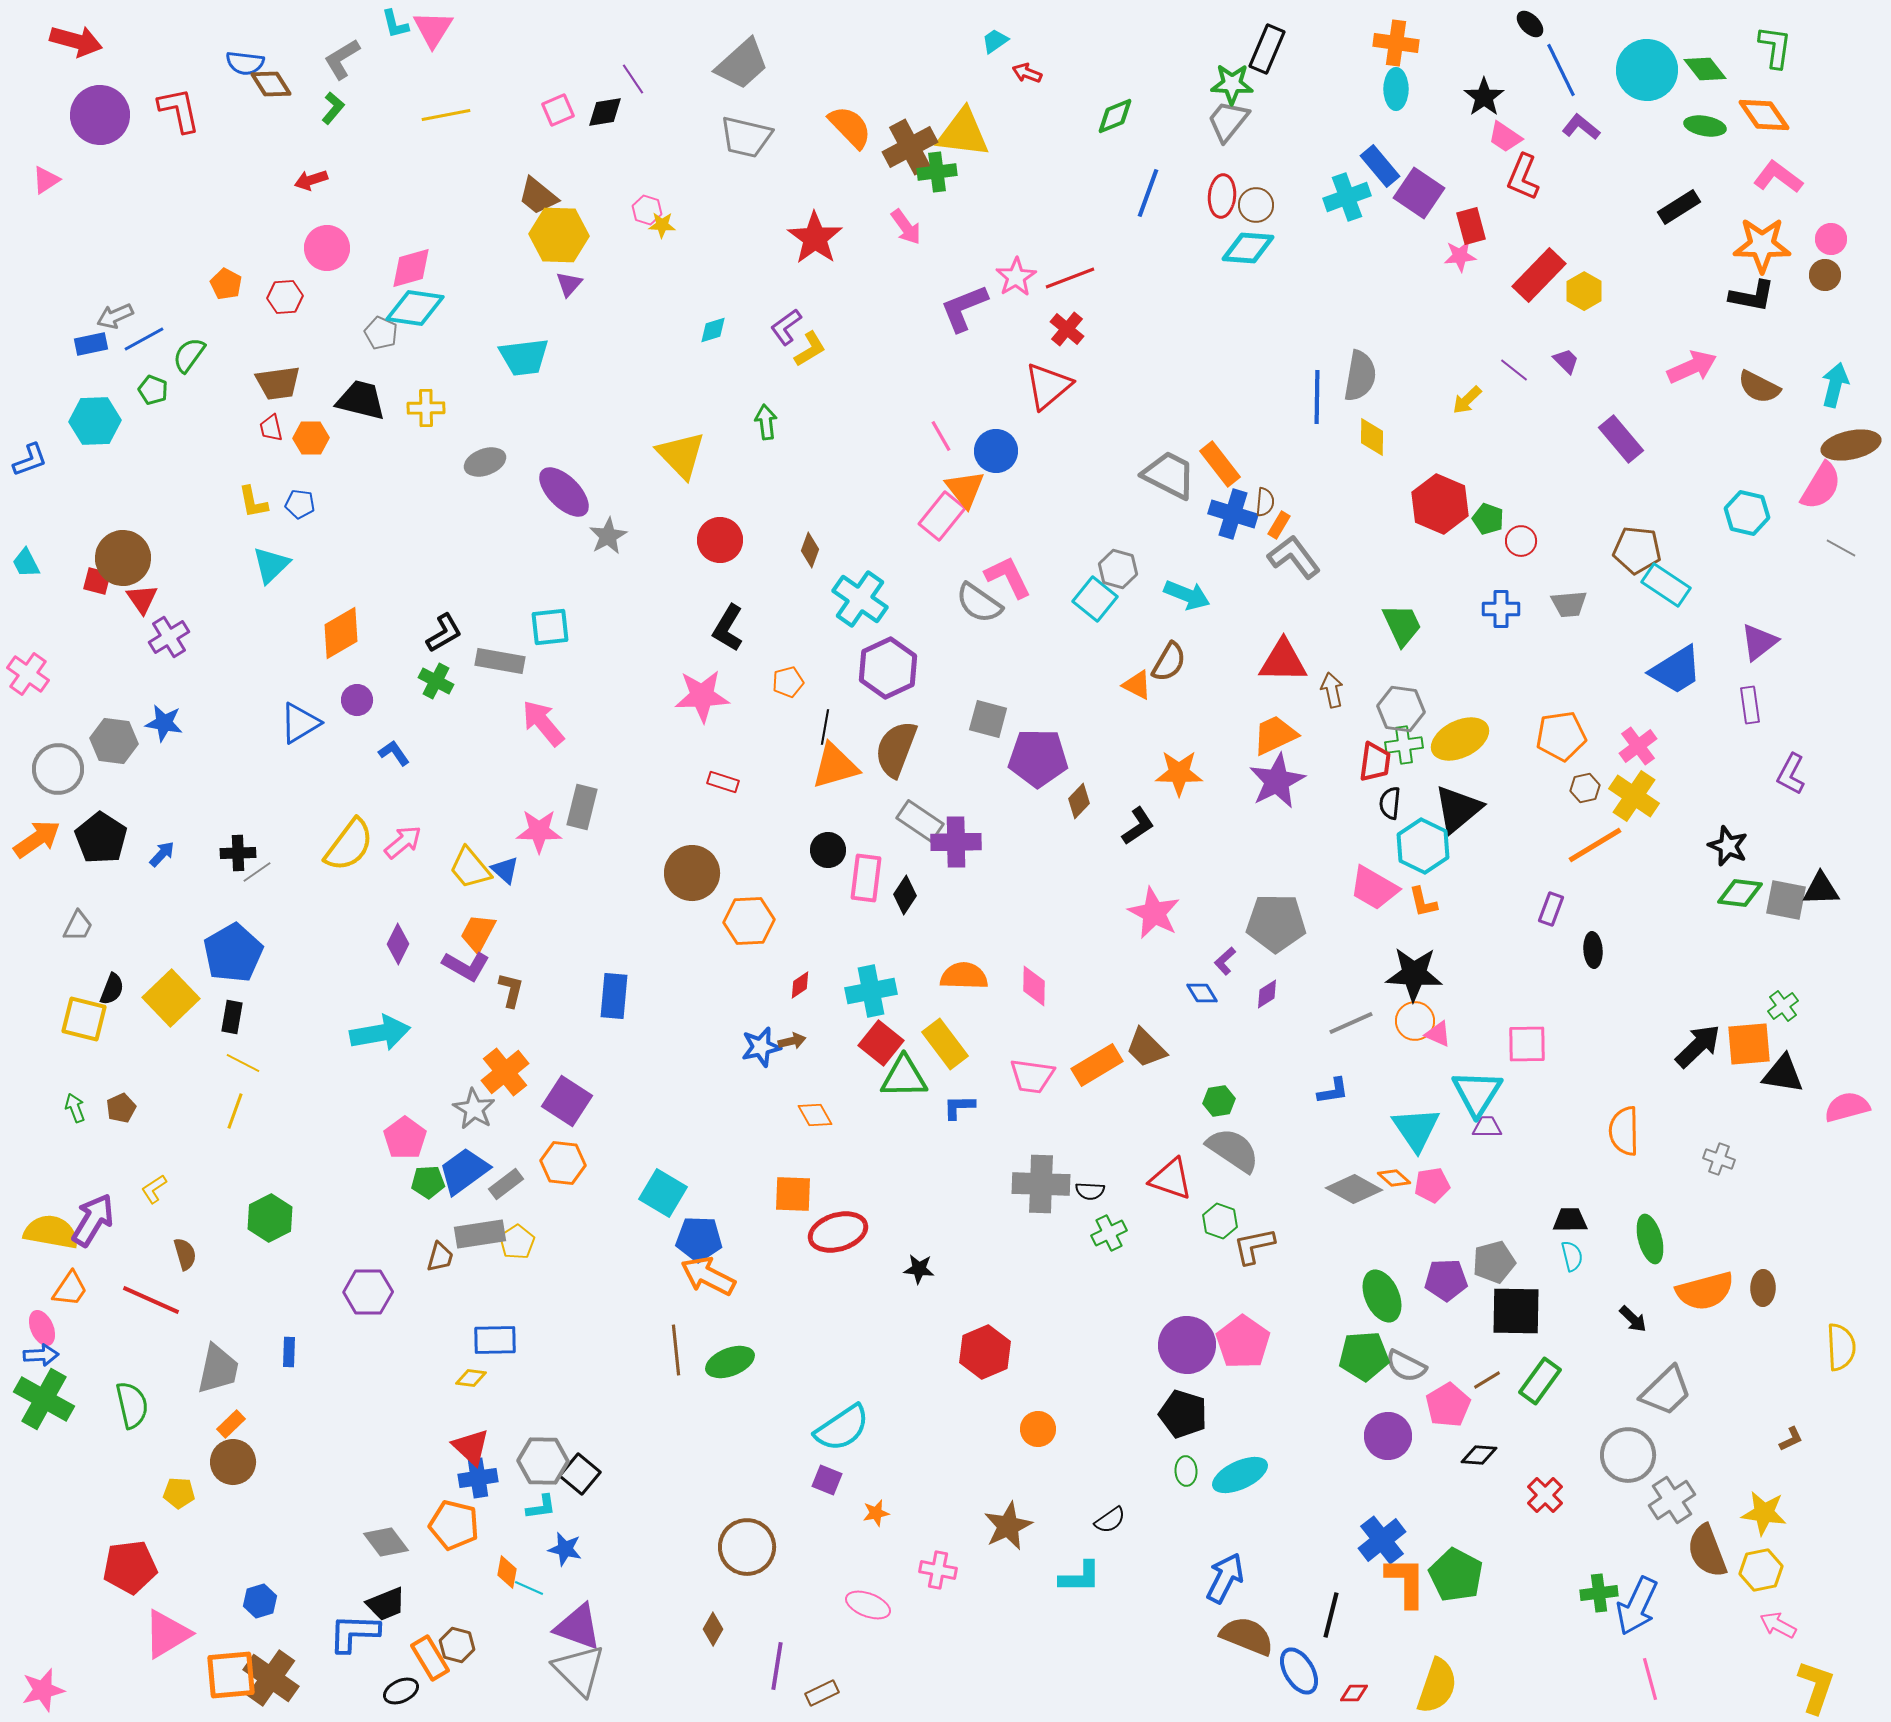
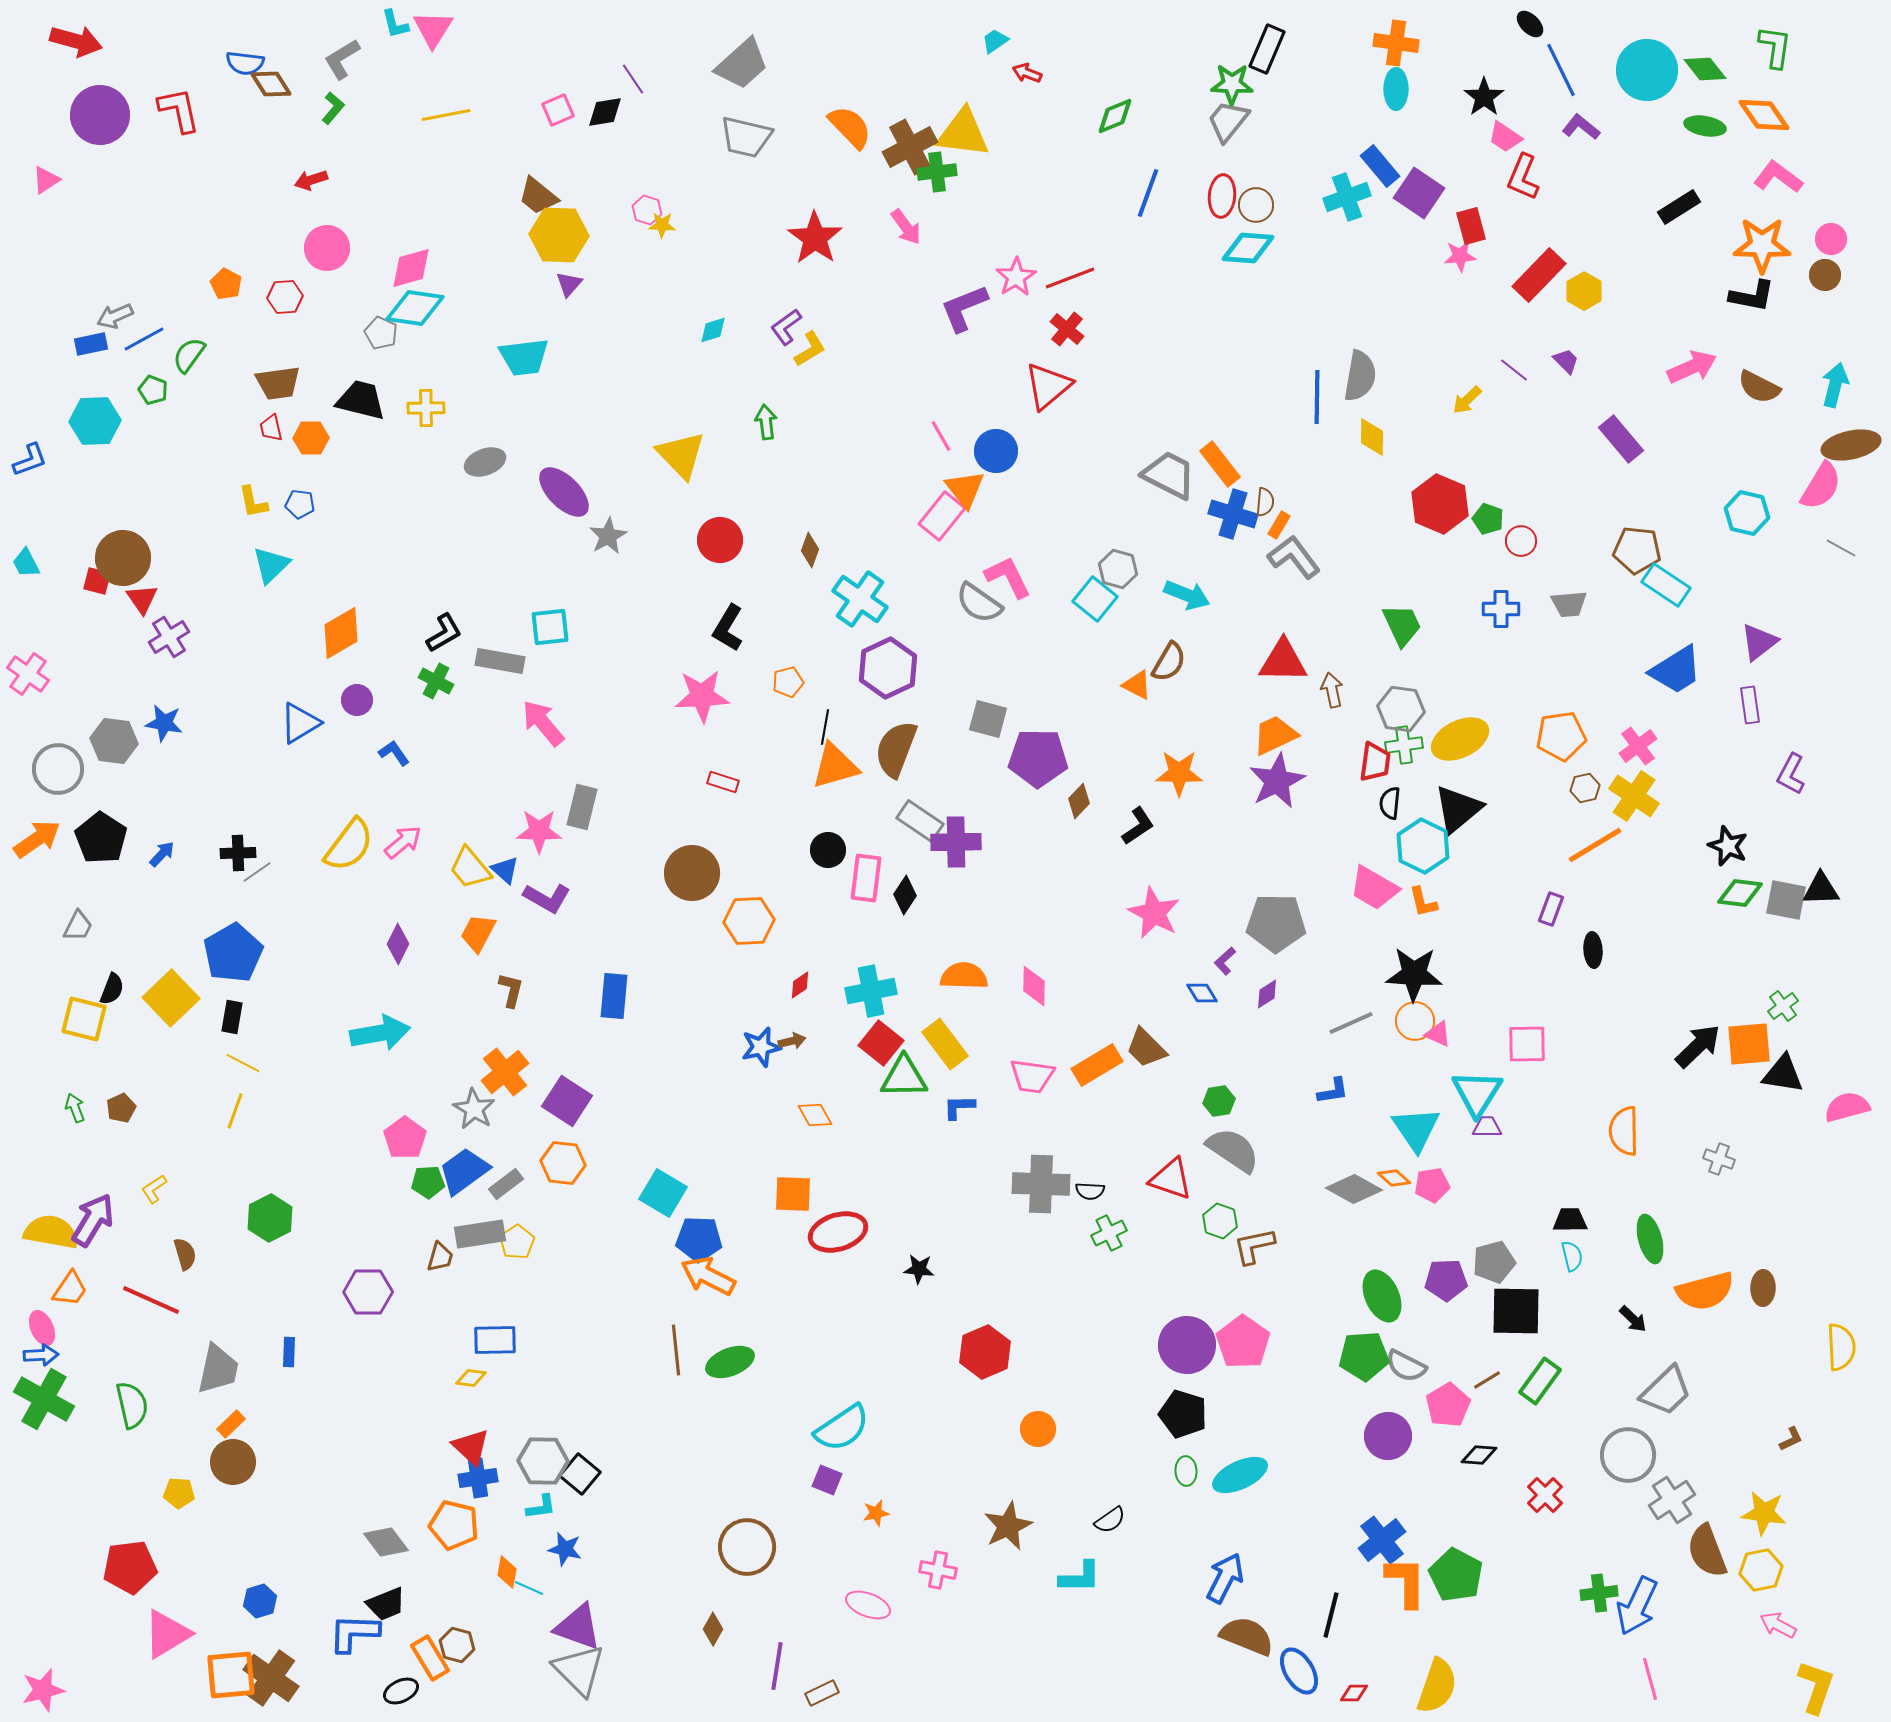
purple L-shape at (466, 966): moved 81 px right, 68 px up
